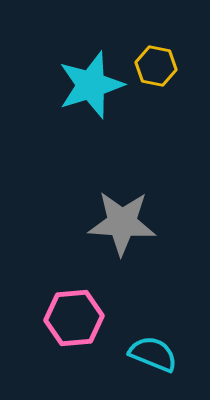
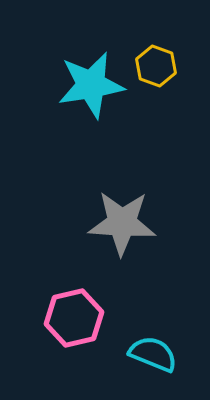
yellow hexagon: rotated 9 degrees clockwise
cyan star: rotated 8 degrees clockwise
pink hexagon: rotated 8 degrees counterclockwise
